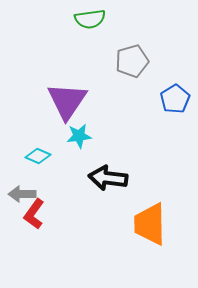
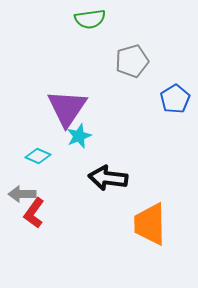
purple triangle: moved 7 px down
cyan star: rotated 15 degrees counterclockwise
red L-shape: moved 1 px up
